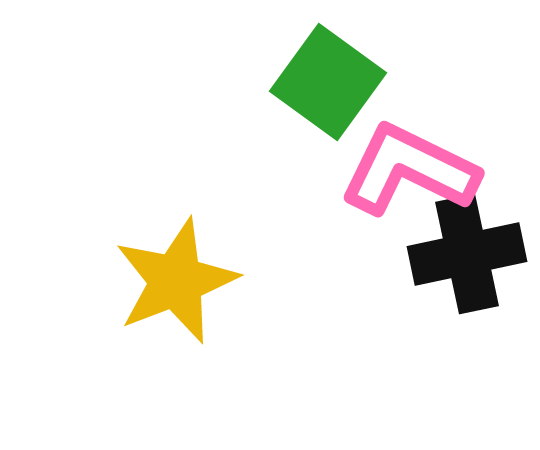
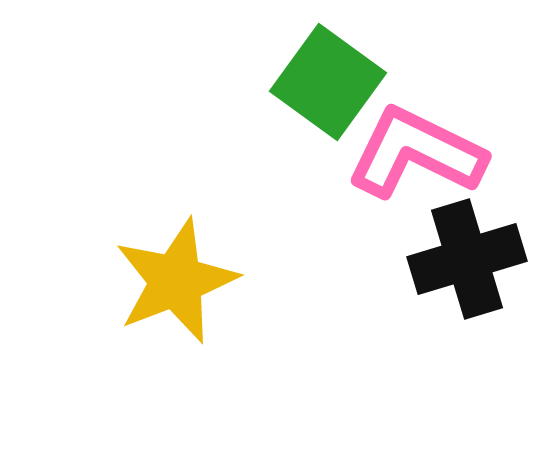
pink L-shape: moved 7 px right, 17 px up
black cross: moved 5 px down; rotated 5 degrees counterclockwise
